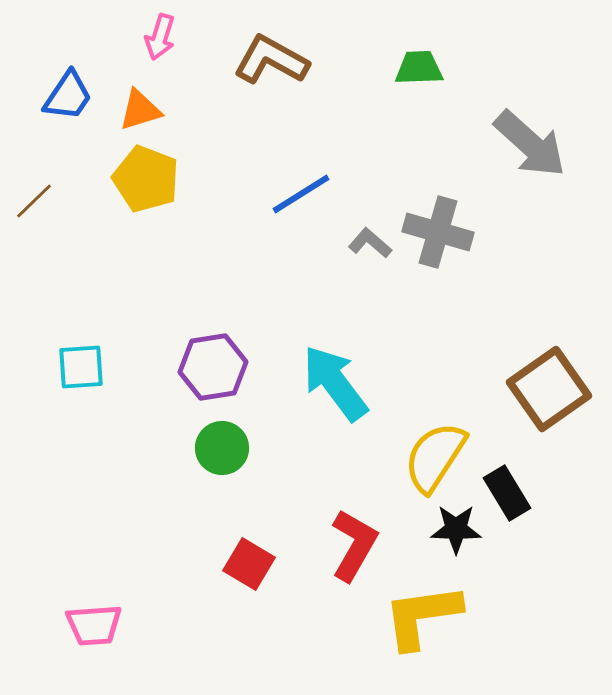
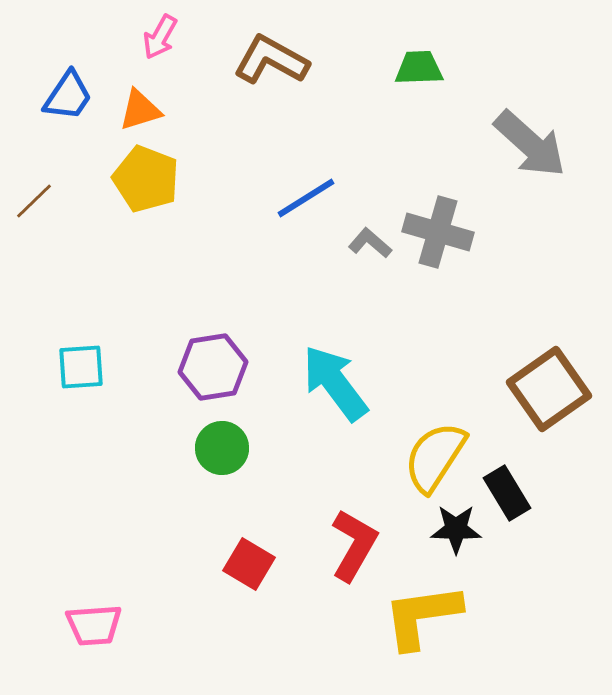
pink arrow: rotated 12 degrees clockwise
blue line: moved 5 px right, 4 px down
